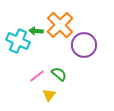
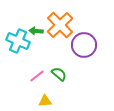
yellow triangle: moved 4 px left, 6 px down; rotated 48 degrees clockwise
